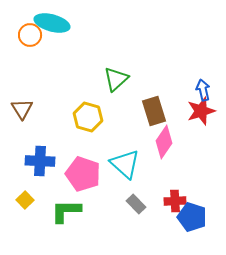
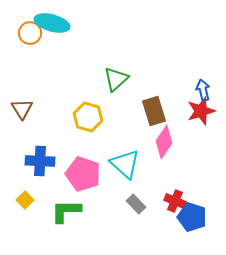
orange circle: moved 2 px up
red cross: rotated 25 degrees clockwise
